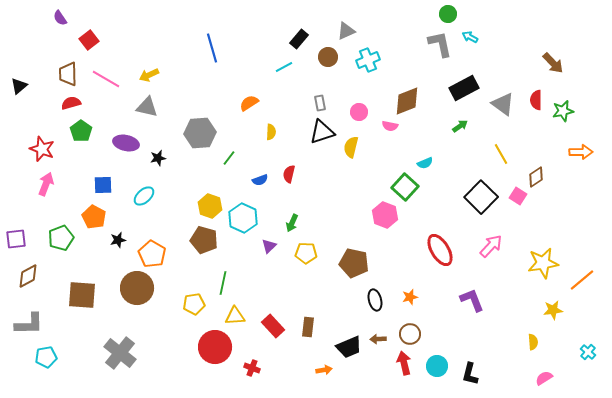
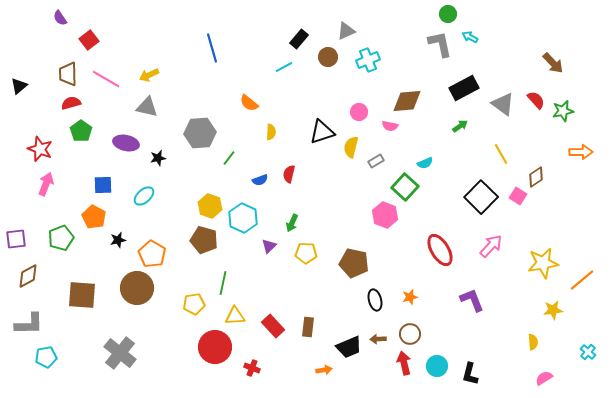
red semicircle at (536, 100): rotated 138 degrees clockwise
brown diamond at (407, 101): rotated 16 degrees clockwise
orange semicircle at (249, 103): rotated 108 degrees counterclockwise
gray rectangle at (320, 103): moved 56 px right, 58 px down; rotated 70 degrees clockwise
red star at (42, 149): moved 2 px left
